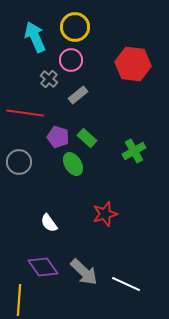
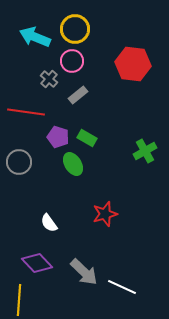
yellow circle: moved 2 px down
cyan arrow: rotated 44 degrees counterclockwise
pink circle: moved 1 px right, 1 px down
red line: moved 1 px right, 1 px up
green rectangle: rotated 12 degrees counterclockwise
green cross: moved 11 px right
purple diamond: moved 6 px left, 4 px up; rotated 8 degrees counterclockwise
white line: moved 4 px left, 3 px down
